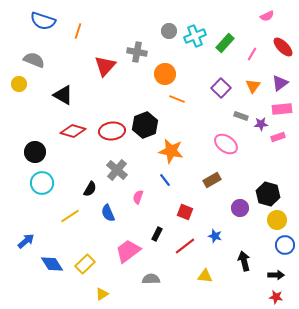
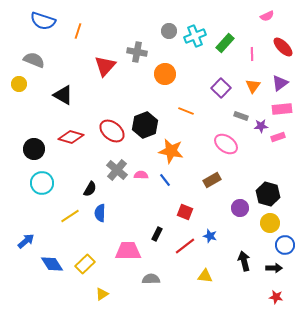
pink line at (252, 54): rotated 32 degrees counterclockwise
orange line at (177, 99): moved 9 px right, 12 px down
purple star at (261, 124): moved 2 px down
red diamond at (73, 131): moved 2 px left, 6 px down
red ellipse at (112, 131): rotated 45 degrees clockwise
black circle at (35, 152): moved 1 px left, 3 px up
pink semicircle at (138, 197): moved 3 px right, 22 px up; rotated 72 degrees clockwise
blue semicircle at (108, 213): moved 8 px left; rotated 24 degrees clockwise
yellow circle at (277, 220): moved 7 px left, 3 px down
blue star at (215, 236): moved 5 px left
pink trapezoid at (128, 251): rotated 36 degrees clockwise
black arrow at (276, 275): moved 2 px left, 7 px up
